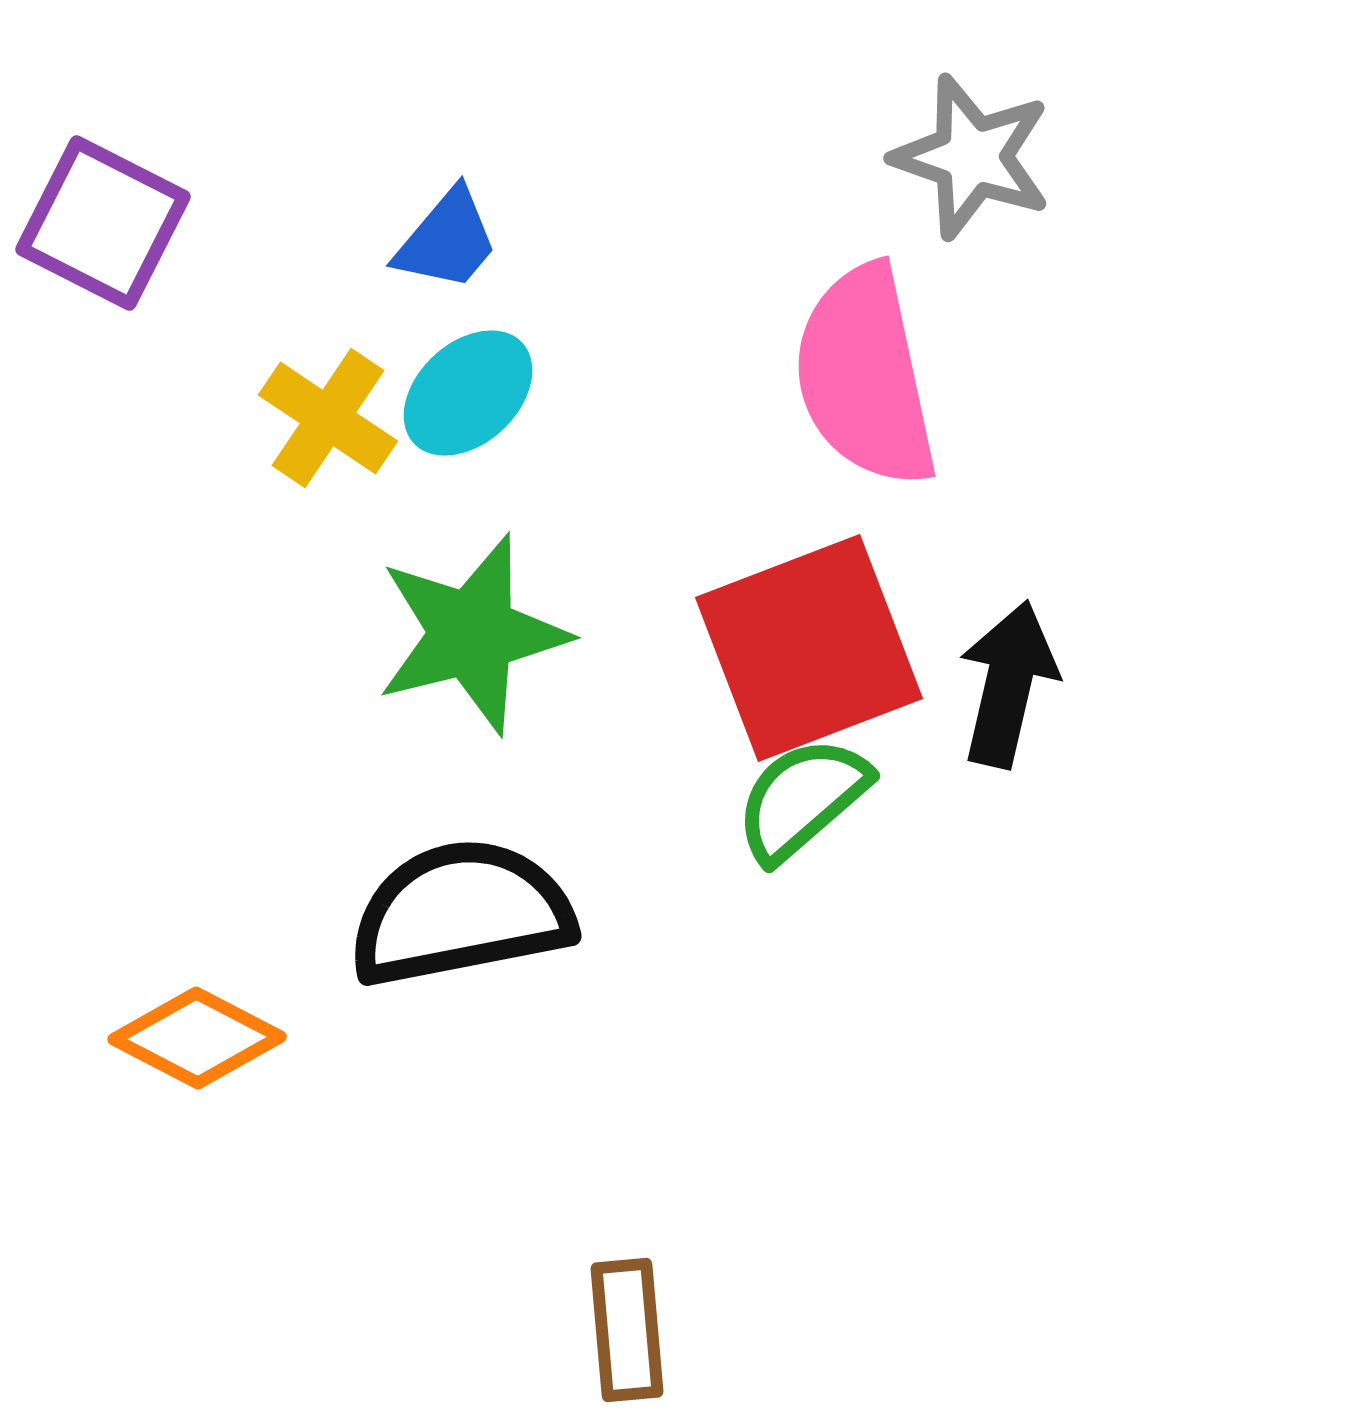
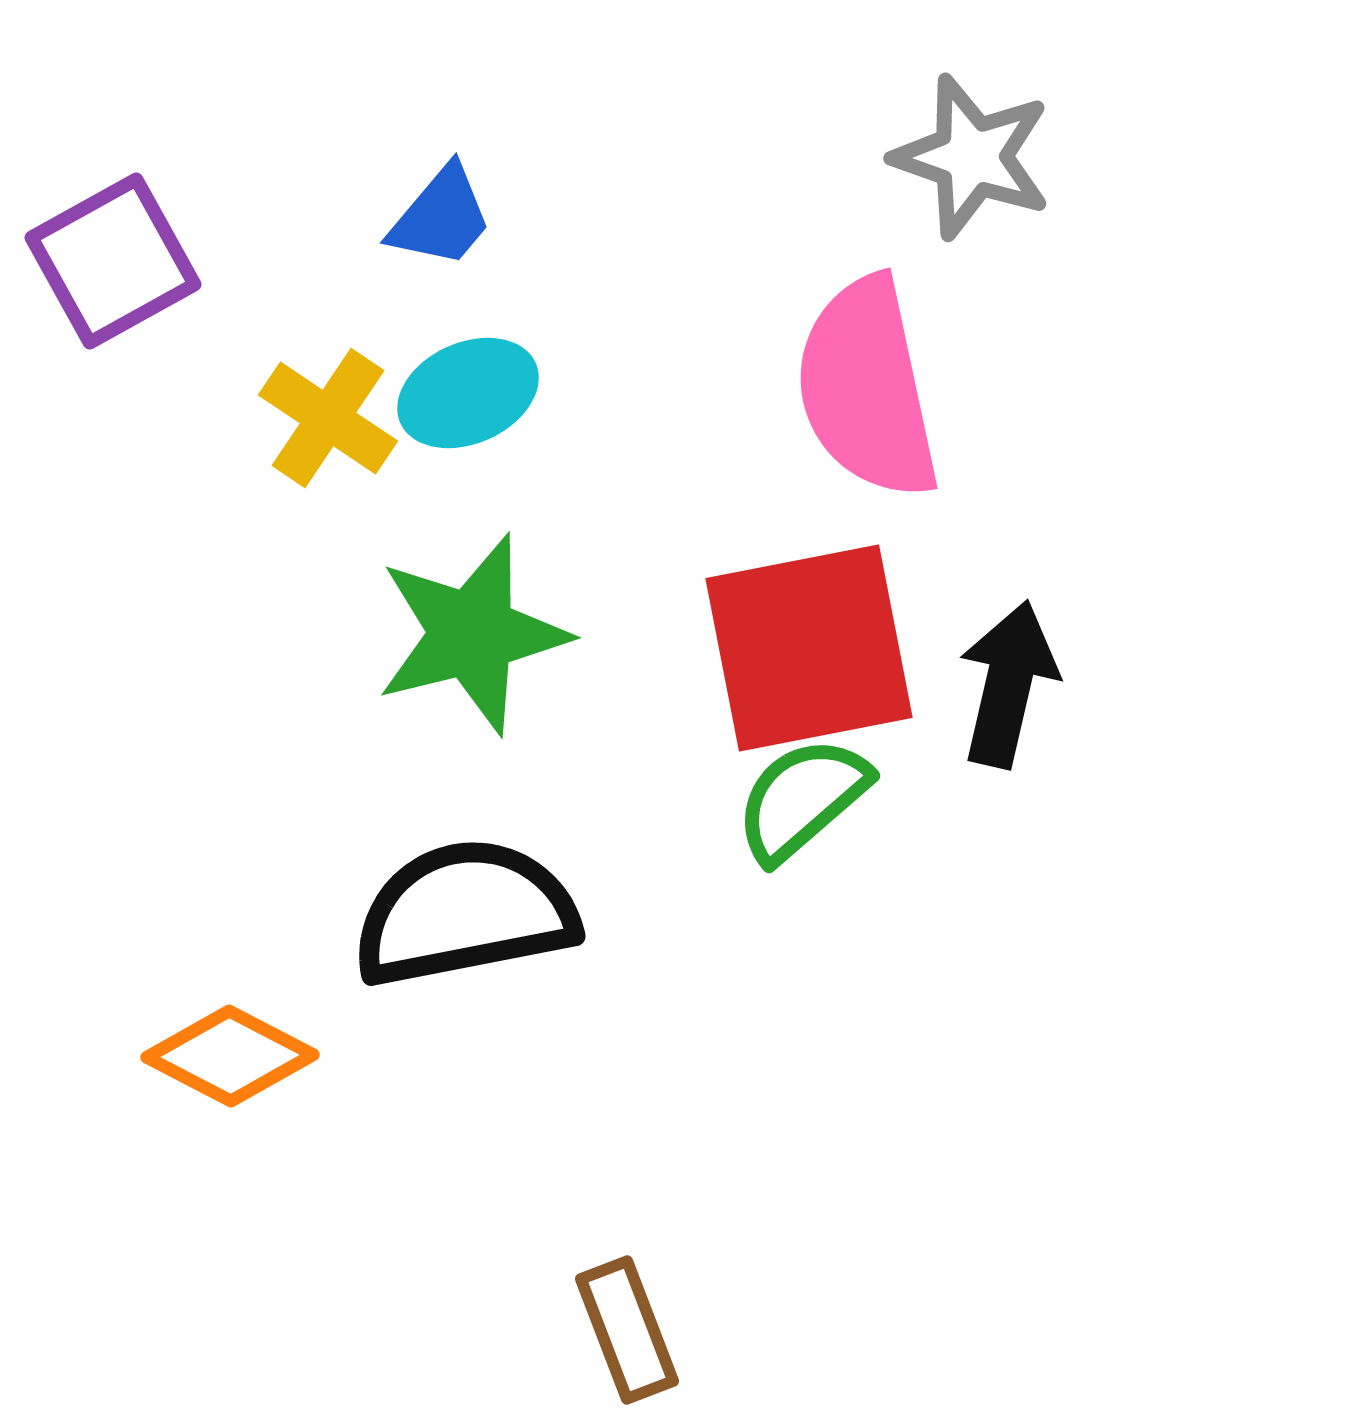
purple square: moved 10 px right, 38 px down; rotated 34 degrees clockwise
blue trapezoid: moved 6 px left, 23 px up
pink semicircle: moved 2 px right, 12 px down
cyan ellipse: rotated 19 degrees clockwise
red square: rotated 10 degrees clockwise
black semicircle: moved 4 px right
orange diamond: moved 33 px right, 18 px down
brown rectangle: rotated 16 degrees counterclockwise
